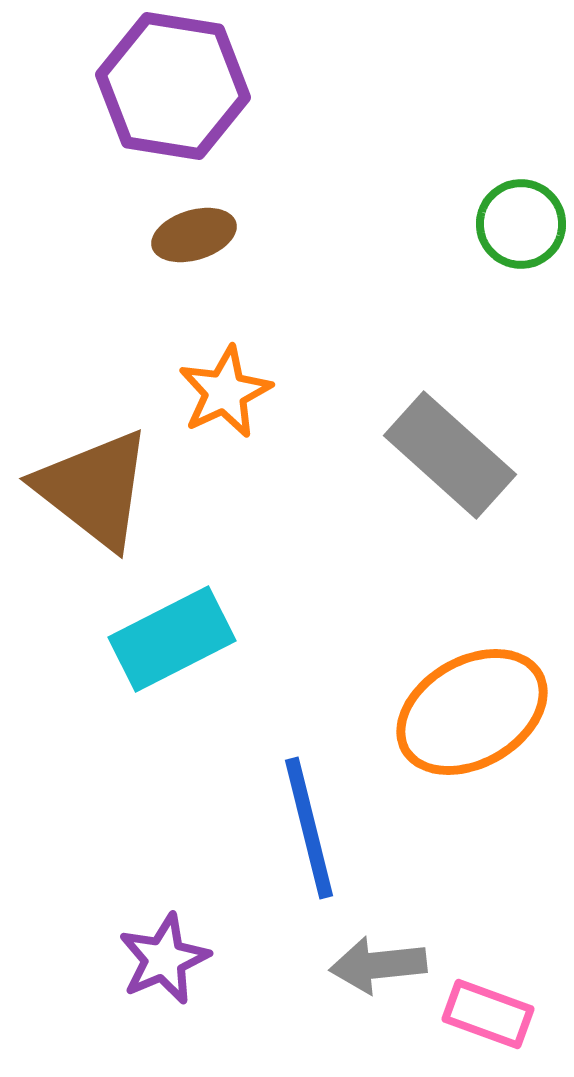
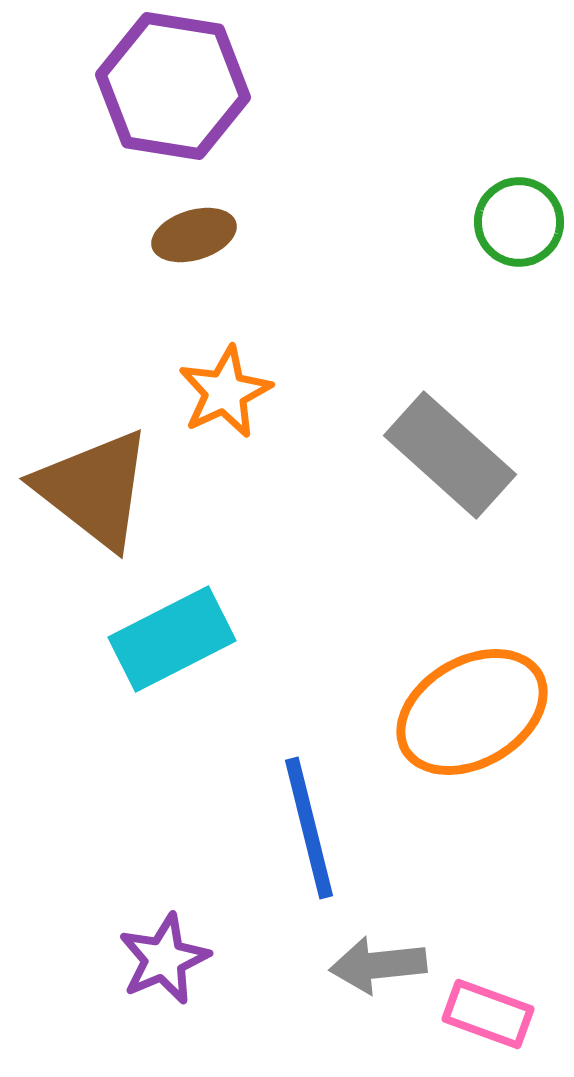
green circle: moved 2 px left, 2 px up
